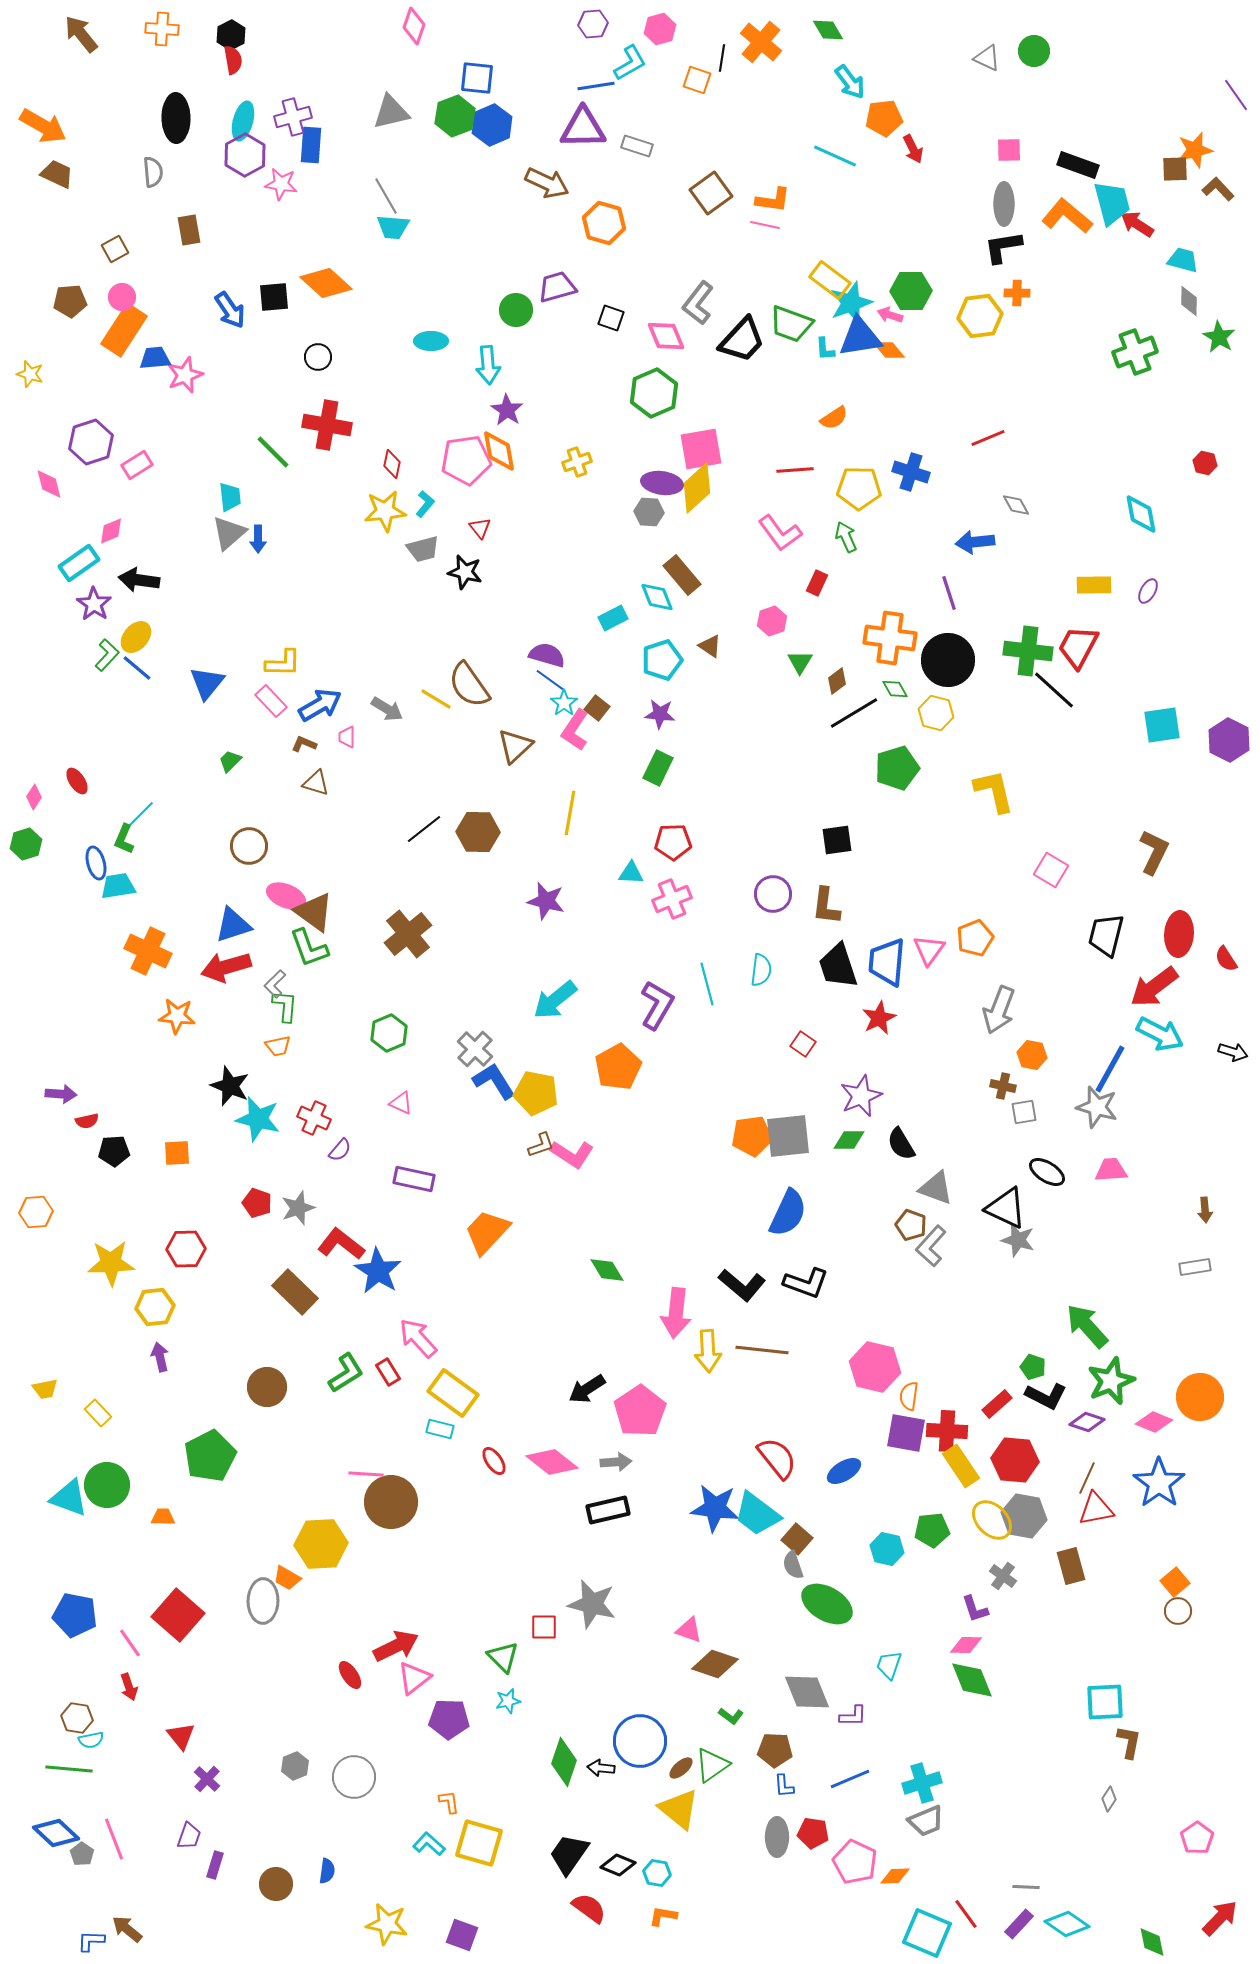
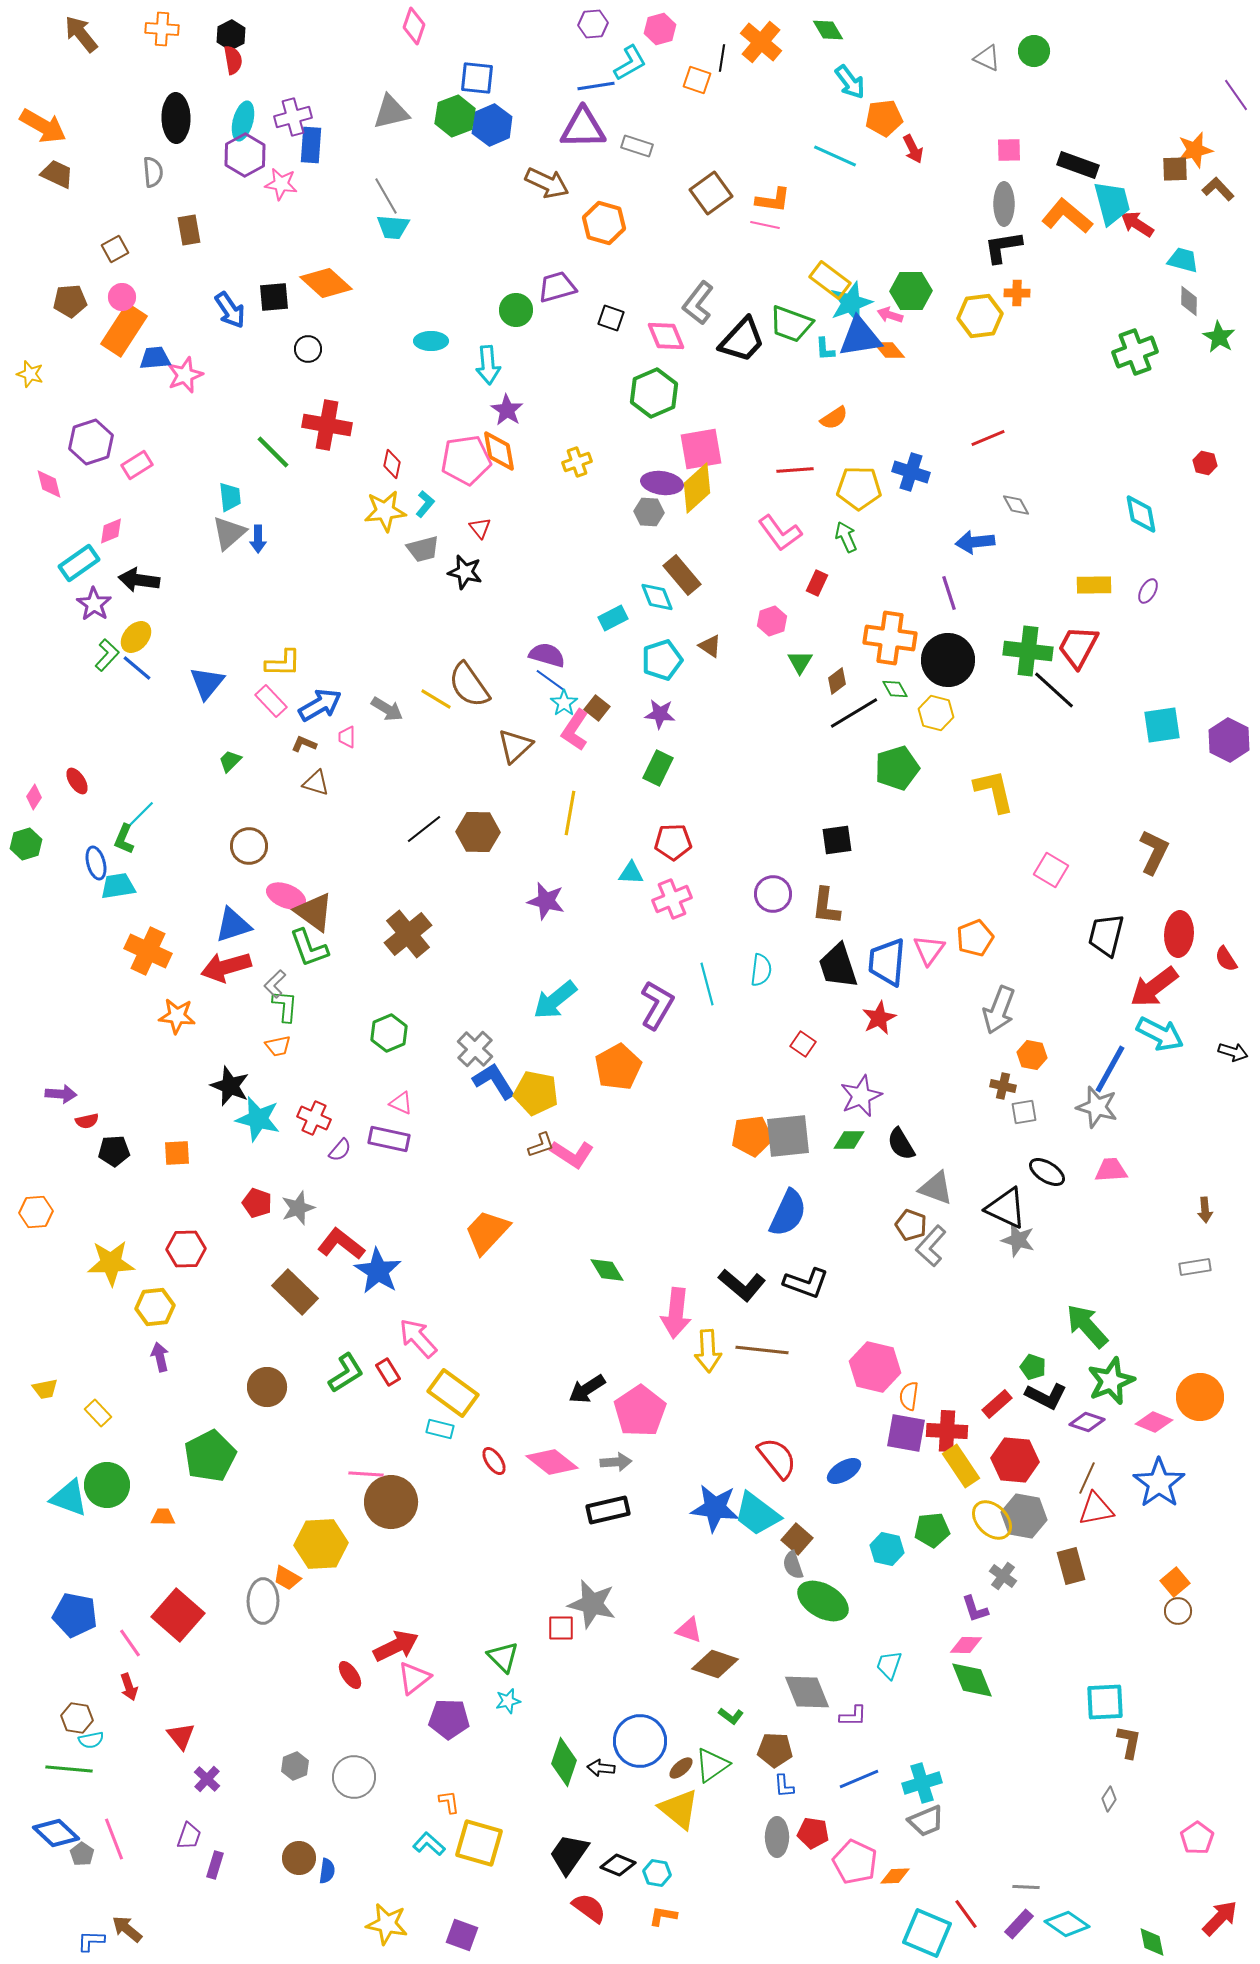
black circle at (318, 357): moved 10 px left, 8 px up
purple rectangle at (414, 1179): moved 25 px left, 40 px up
green ellipse at (827, 1604): moved 4 px left, 3 px up
red square at (544, 1627): moved 17 px right, 1 px down
blue line at (850, 1779): moved 9 px right
brown circle at (276, 1884): moved 23 px right, 26 px up
